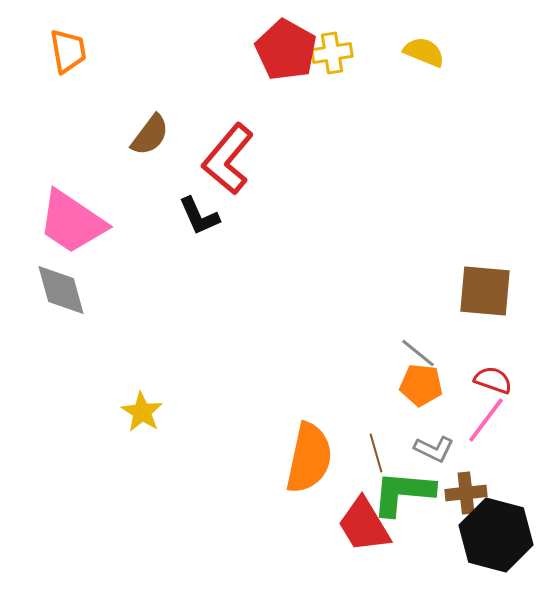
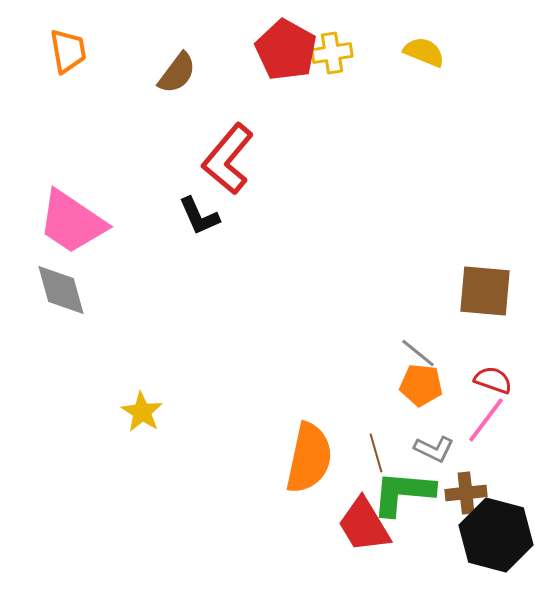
brown semicircle: moved 27 px right, 62 px up
